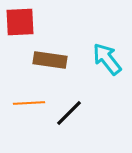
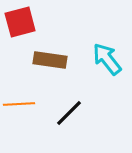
red square: rotated 12 degrees counterclockwise
orange line: moved 10 px left, 1 px down
